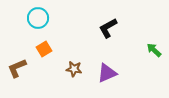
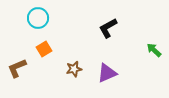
brown star: rotated 21 degrees counterclockwise
